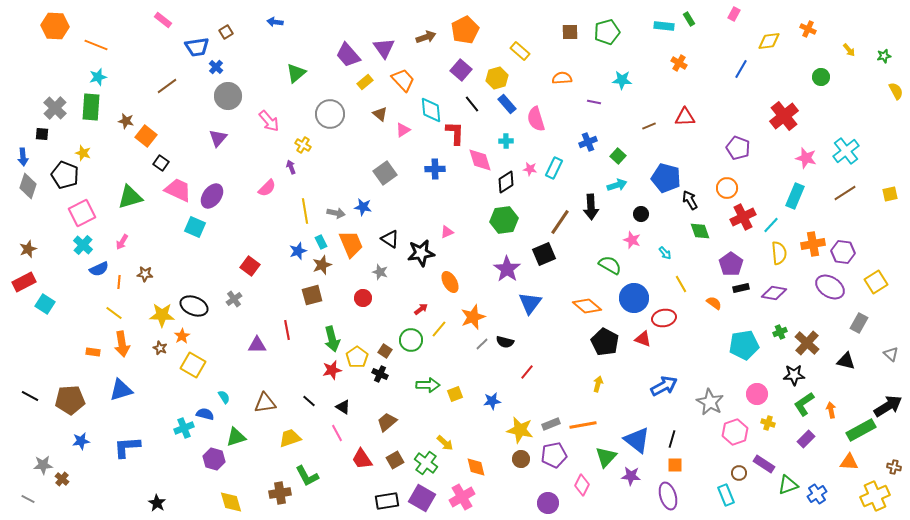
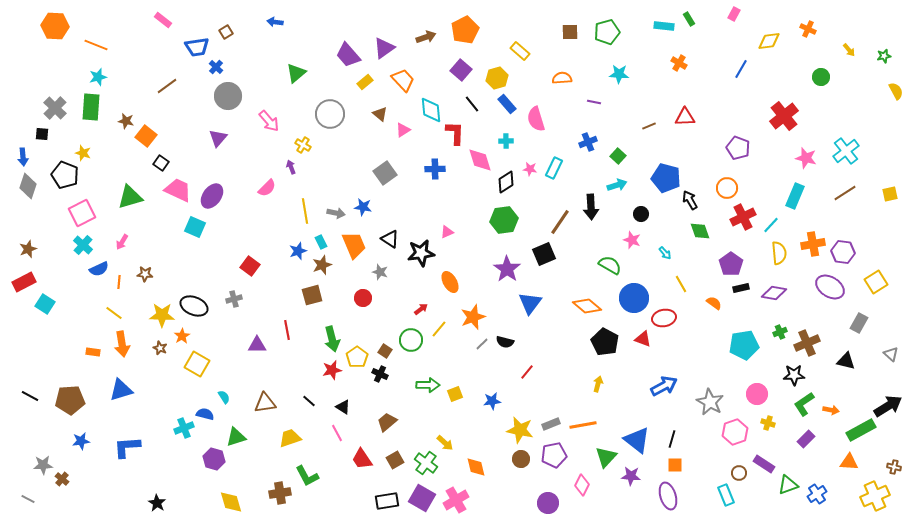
purple triangle at (384, 48): rotated 30 degrees clockwise
cyan star at (622, 80): moved 3 px left, 6 px up
orange trapezoid at (351, 244): moved 3 px right, 1 px down
gray cross at (234, 299): rotated 21 degrees clockwise
brown cross at (807, 343): rotated 25 degrees clockwise
yellow square at (193, 365): moved 4 px right, 1 px up
orange arrow at (831, 410): rotated 112 degrees clockwise
pink cross at (462, 497): moved 6 px left, 3 px down
